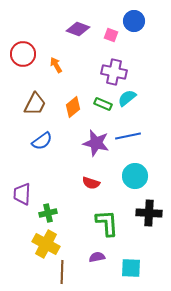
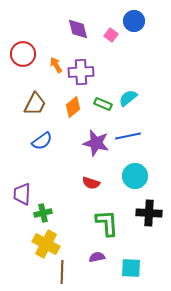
purple diamond: rotated 55 degrees clockwise
pink square: rotated 16 degrees clockwise
purple cross: moved 33 px left; rotated 15 degrees counterclockwise
cyan semicircle: moved 1 px right
green cross: moved 5 px left
